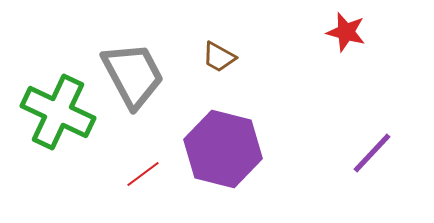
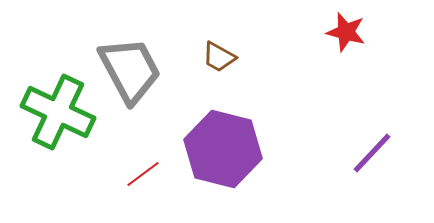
gray trapezoid: moved 3 px left, 5 px up
